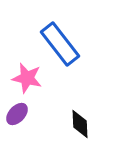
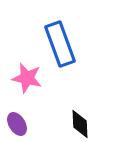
blue rectangle: rotated 18 degrees clockwise
purple ellipse: moved 10 px down; rotated 75 degrees counterclockwise
